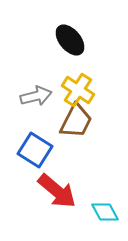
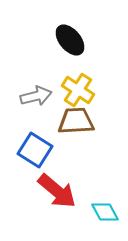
brown trapezoid: rotated 120 degrees counterclockwise
